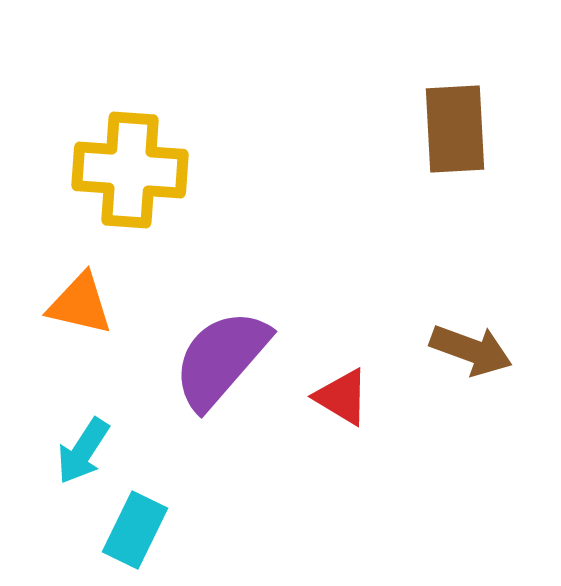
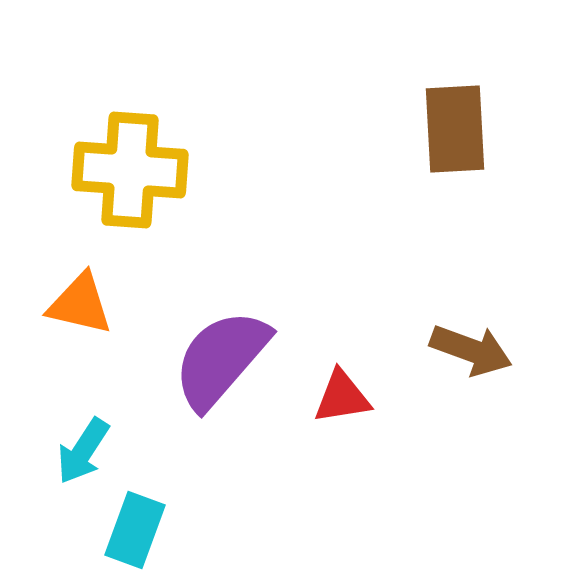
red triangle: rotated 40 degrees counterclockwise
cyan rectangle: rotated 6 degrees counterclockwise
